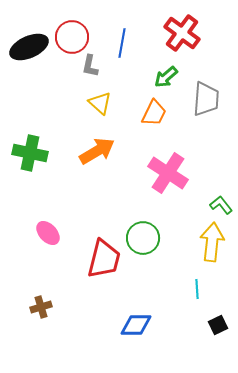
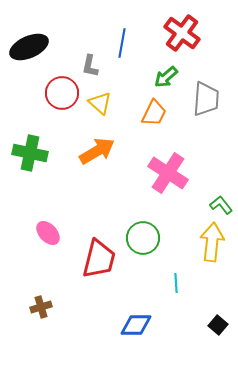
red circle: moved 10 px left, 56 px down
red trapezoid: moved 5 px left
cyan line: moved 21 px left, 6 px up
black square: rotated 24 degrees counterclockwise
